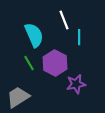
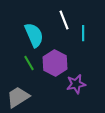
cyan line: moved 4 px right, 4 px up
